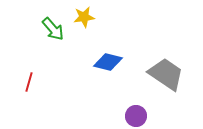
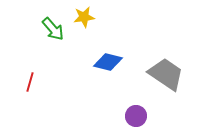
red line: moved 1 px right
